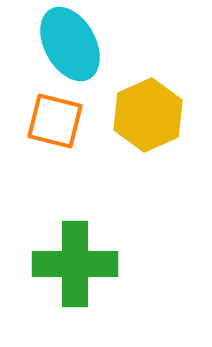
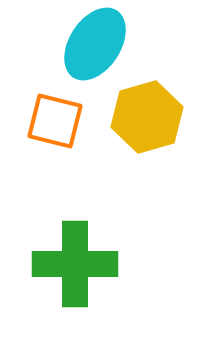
cyan ellipse: moved 25 px right; rotated 62 degrees clockwise
yellow hexagon: moved 1 px left, 2 px down; rotated 8 degrees clockwise
